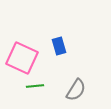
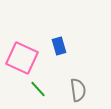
green line: moved 3 px right, 3 px down; rotated 54 degrees clockwise
gray semicircle: moved 2 px right; rotated 40 degrees counterclockwise
